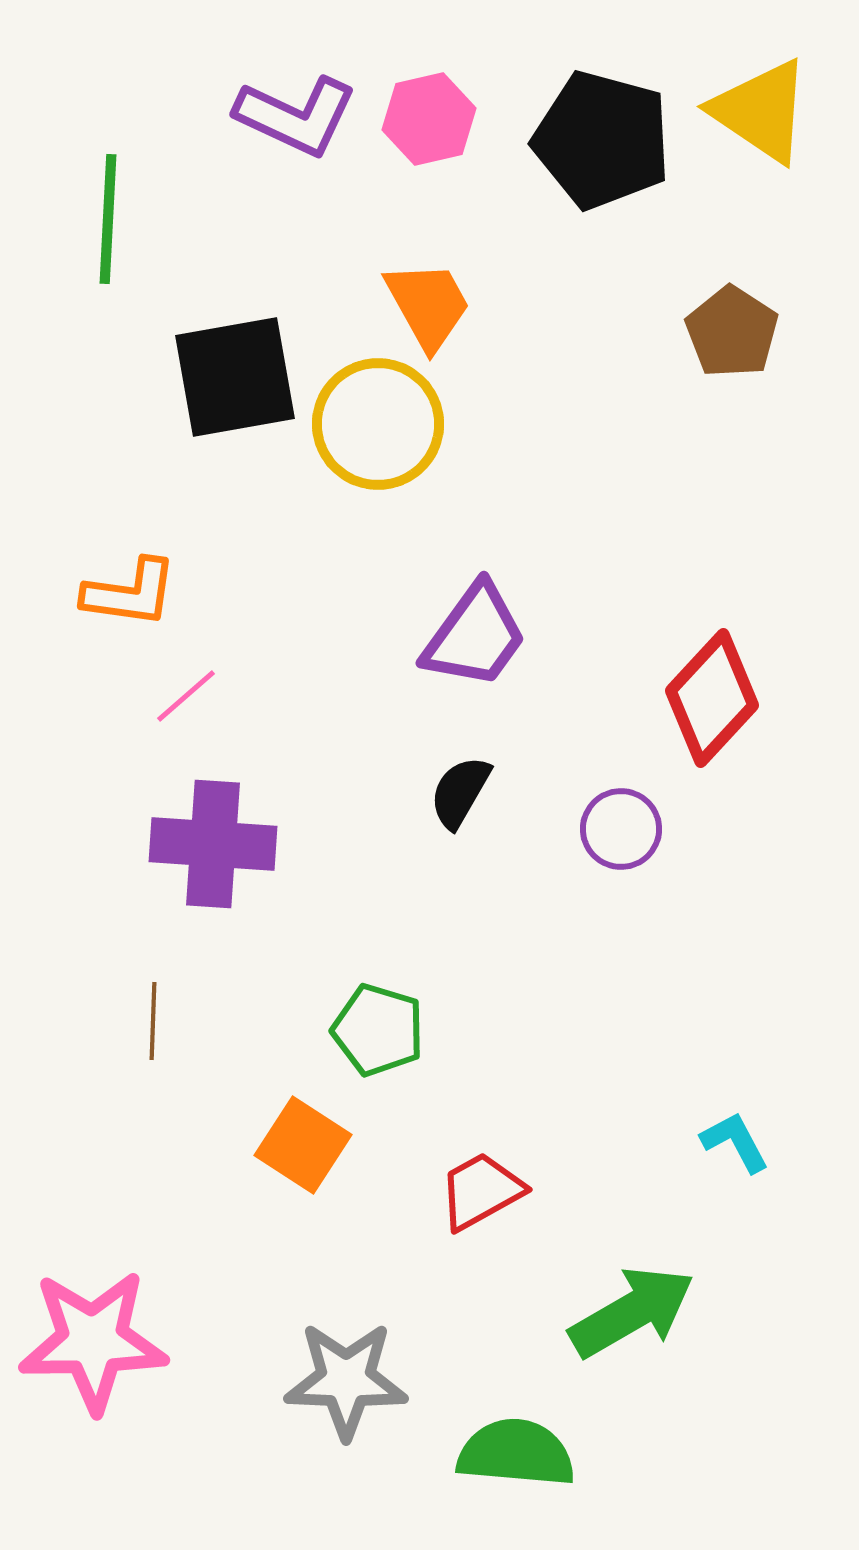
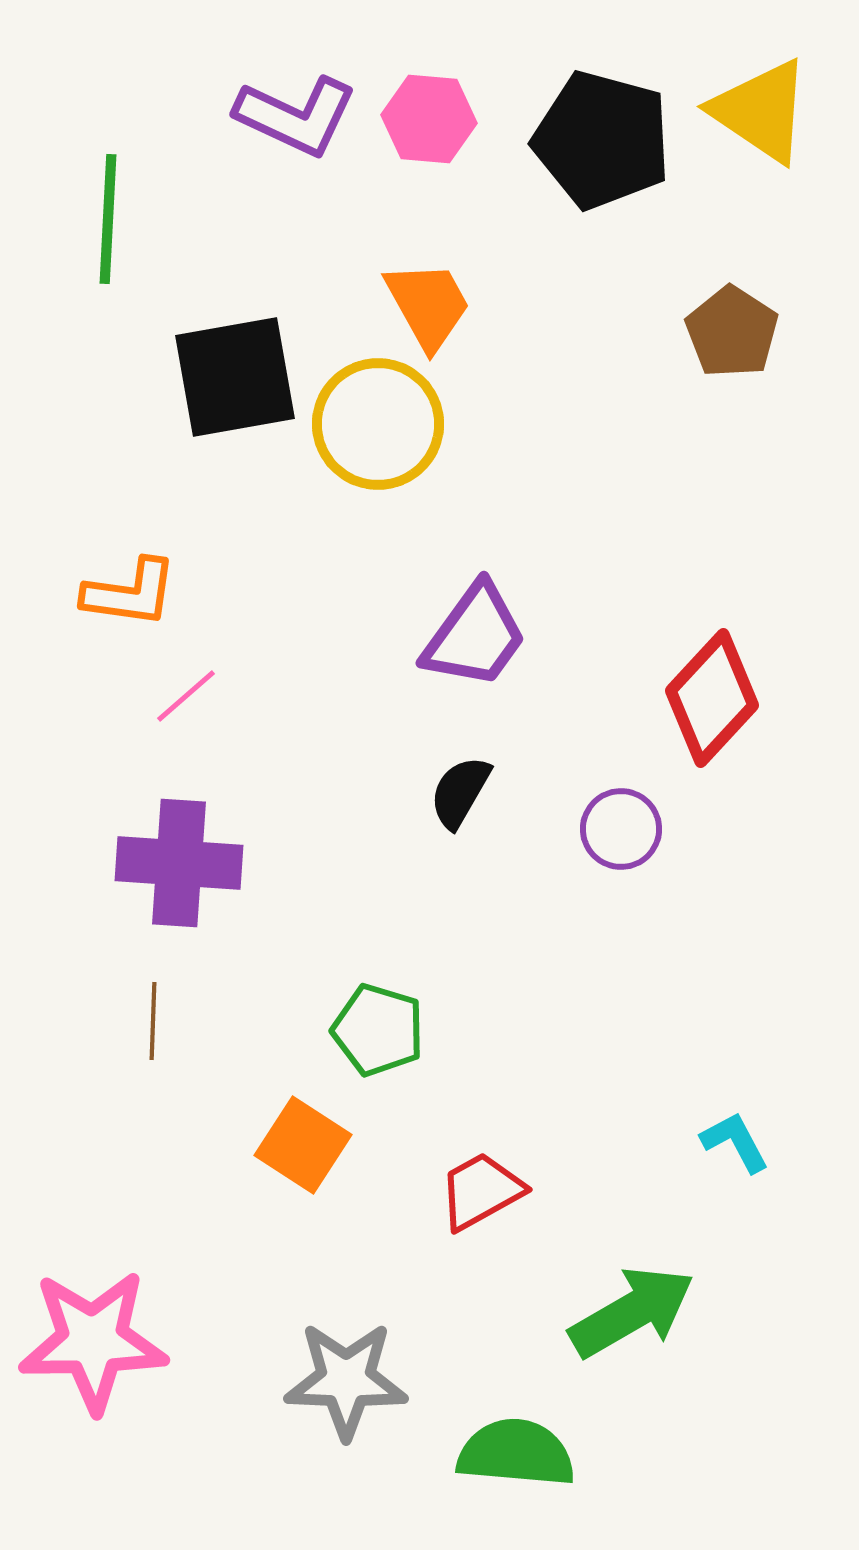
pink hexagon: rotated 18 degrees clockwise
purple cross: moved 34 px left, 19 px down
